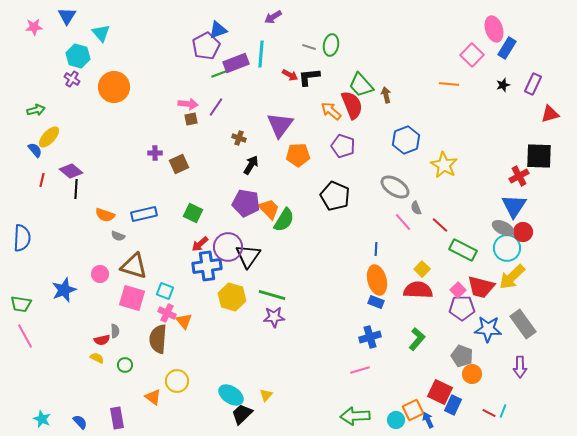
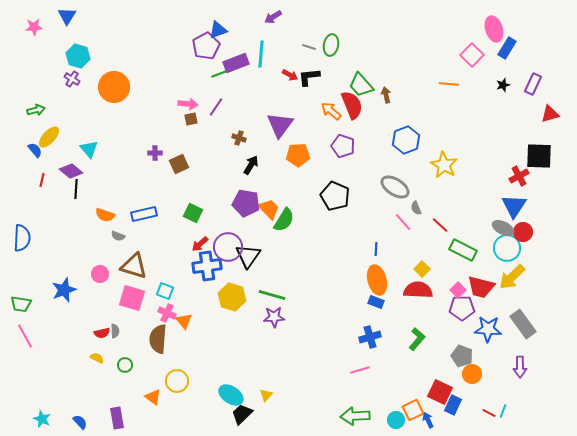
cyan triangle at (101, 33): moved 12 px left, 116 px down
red semicircle at (102, 340): moved 7 px up
